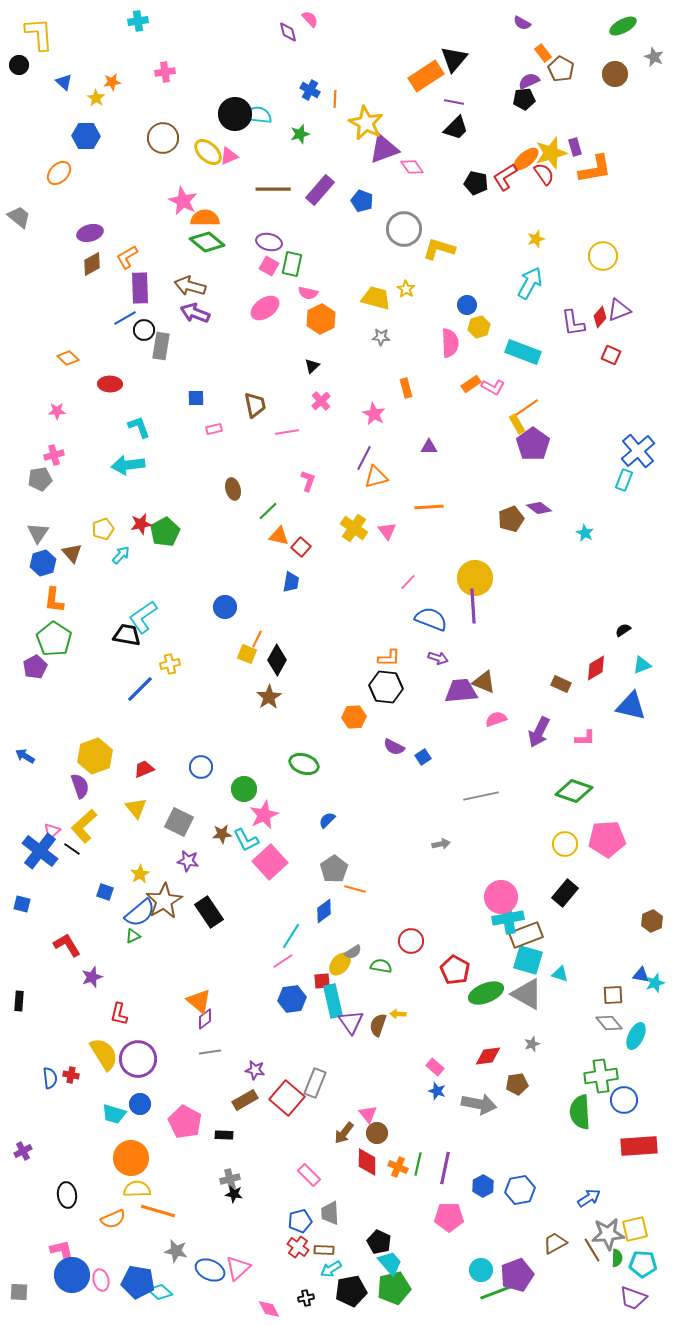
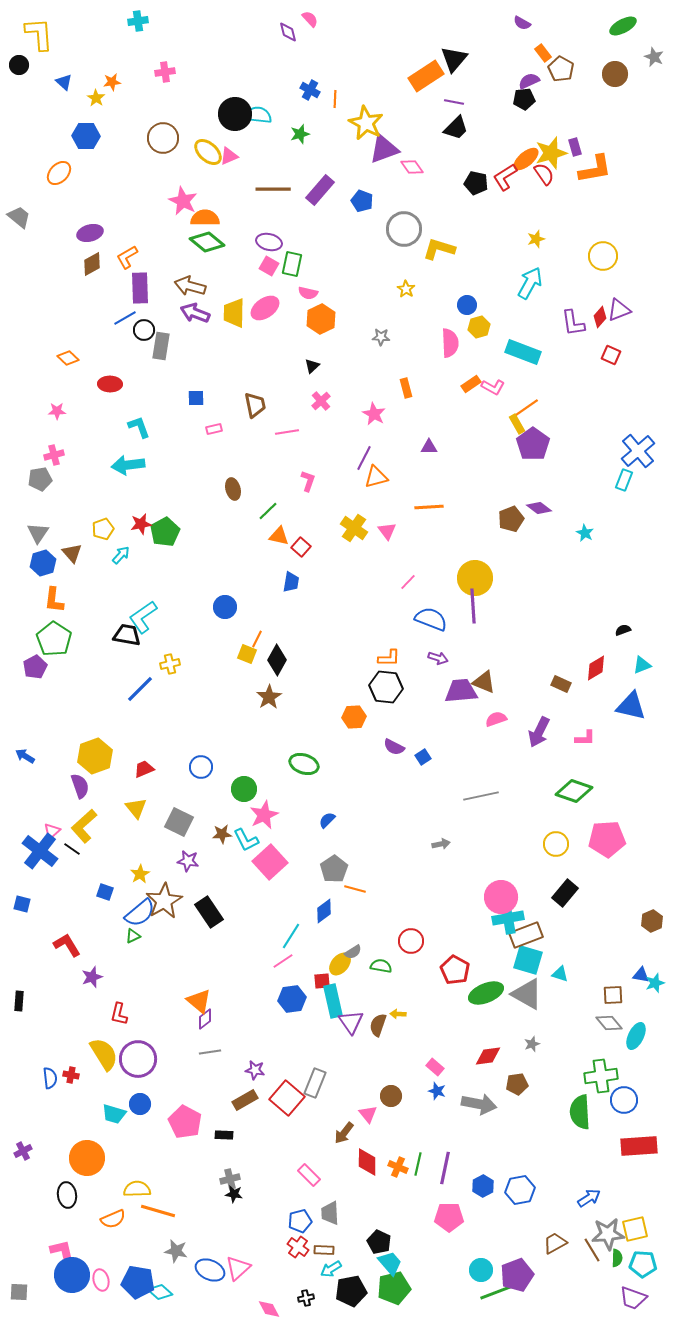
yellow trapezoid at (376, 298): moved 142 px left, 15 px down; rotated 104 degrees counterclockwise
black semicircle at (623, 630): rotated 14 degrees clockwise
yellow circle at (565, 844): moved 9 px left
brown circle at (377, 1133): moved 14 px right, 37 px up
orange circle at (131, 1158): moved 44 px left
